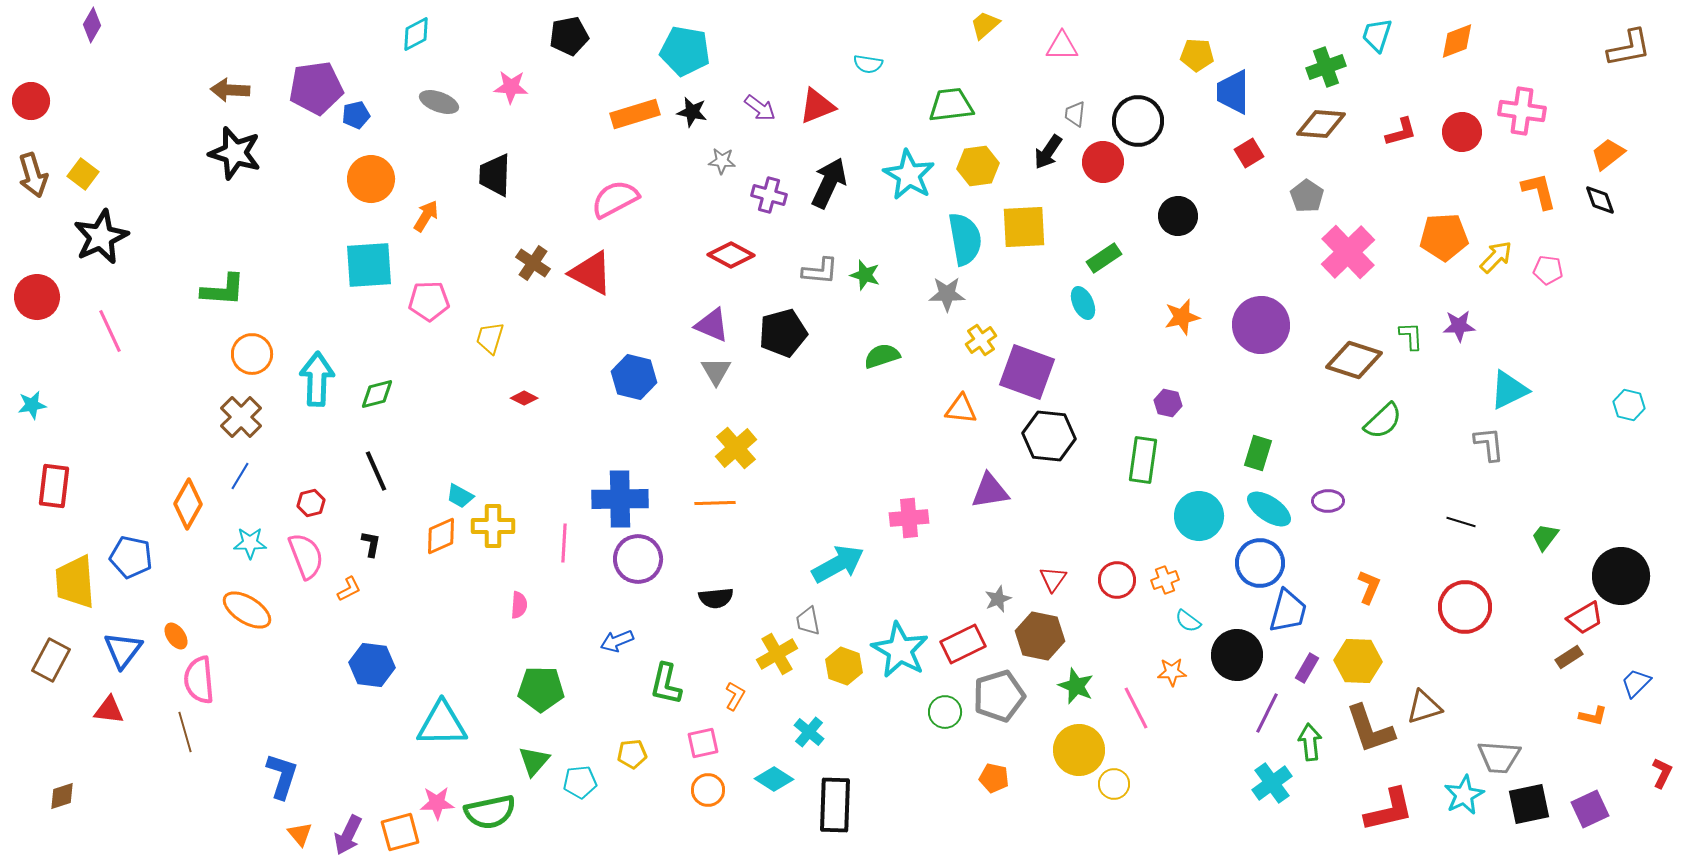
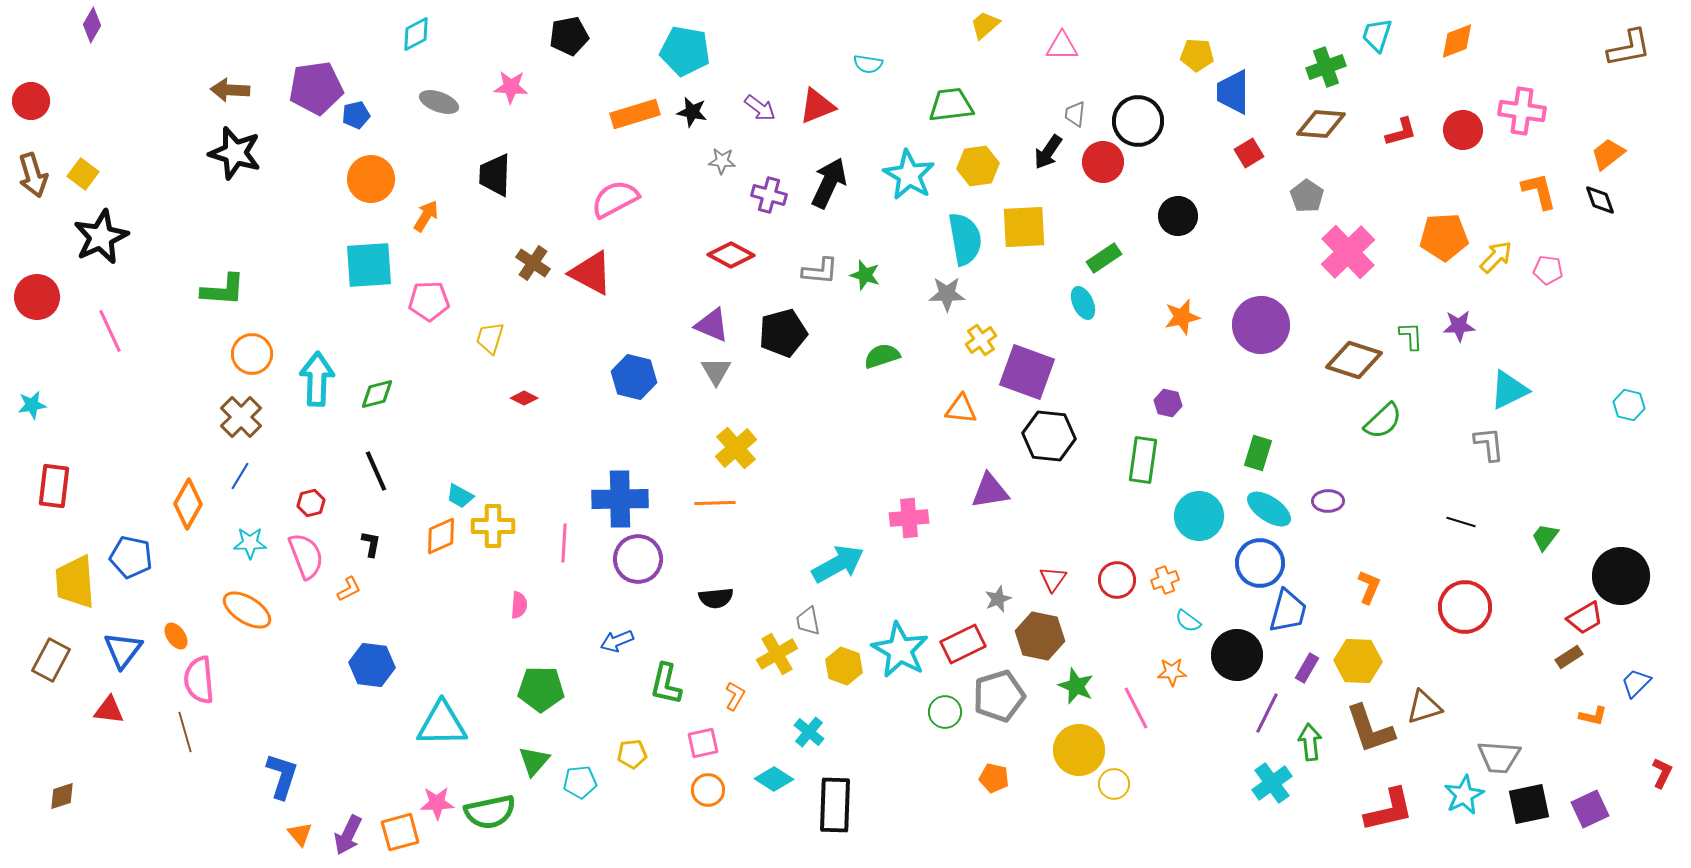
red circle at (1462, 132): moved 1 px right, 2 px up
